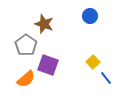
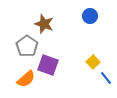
gray pentagon: moved 1 px right, 1 px down
